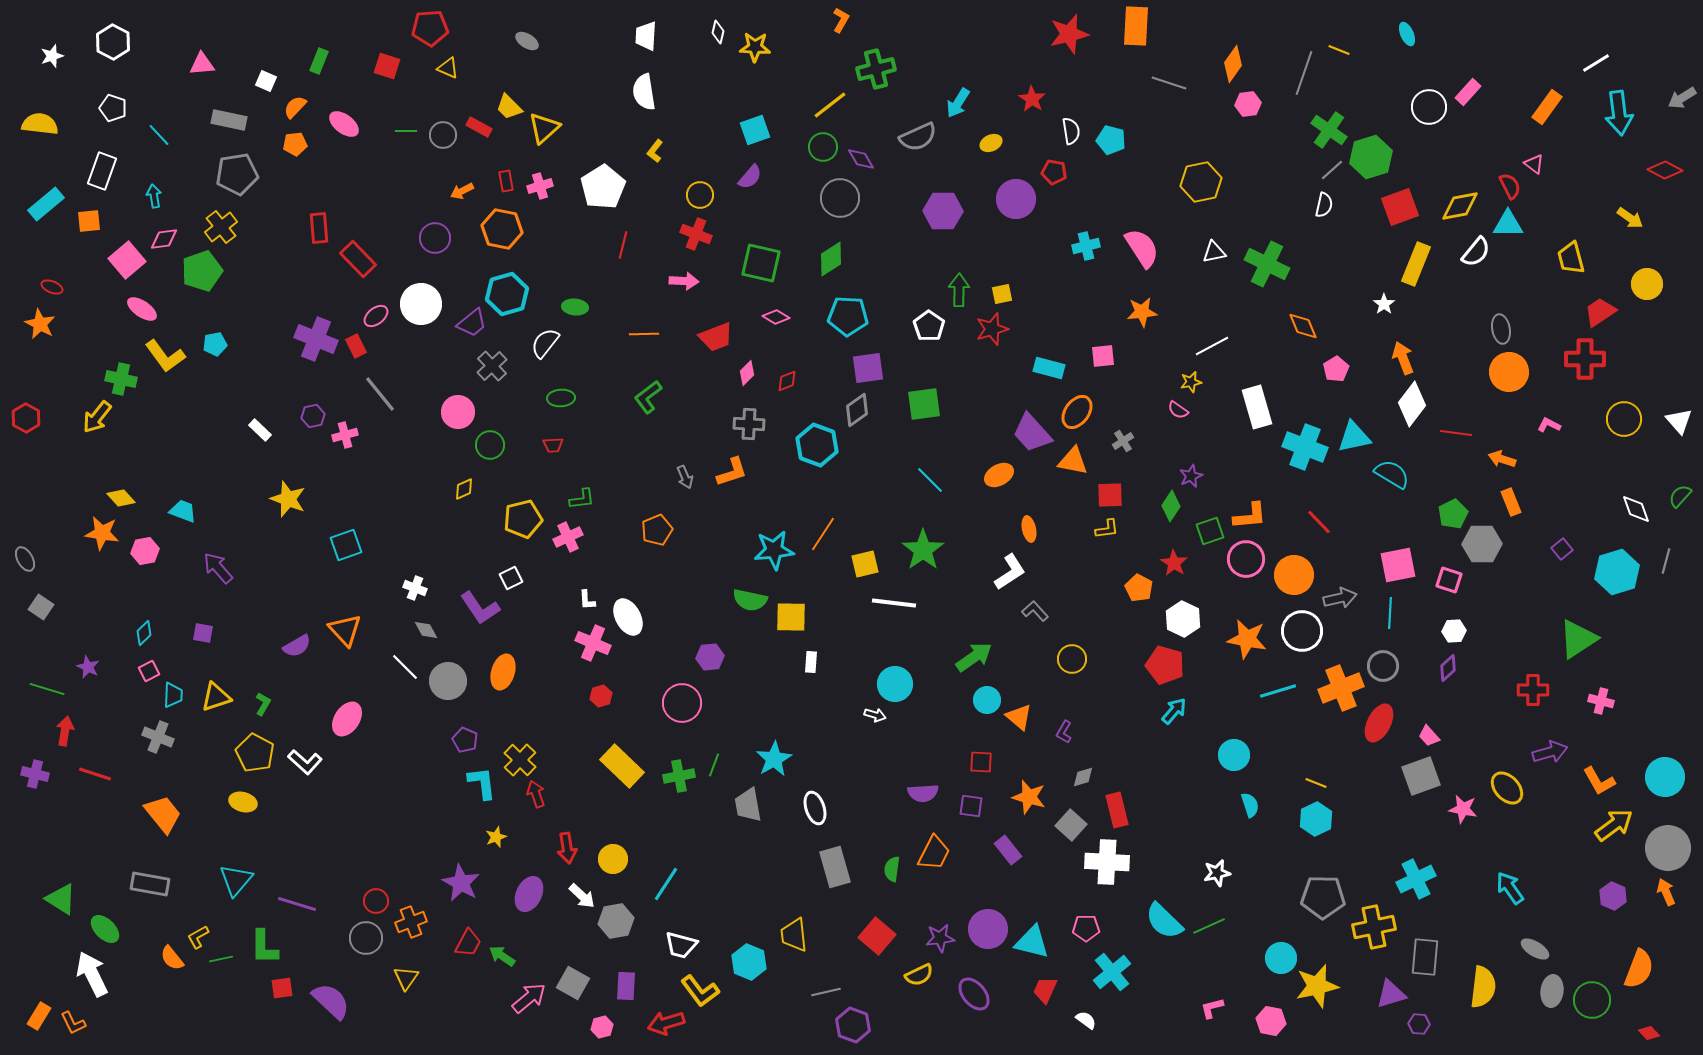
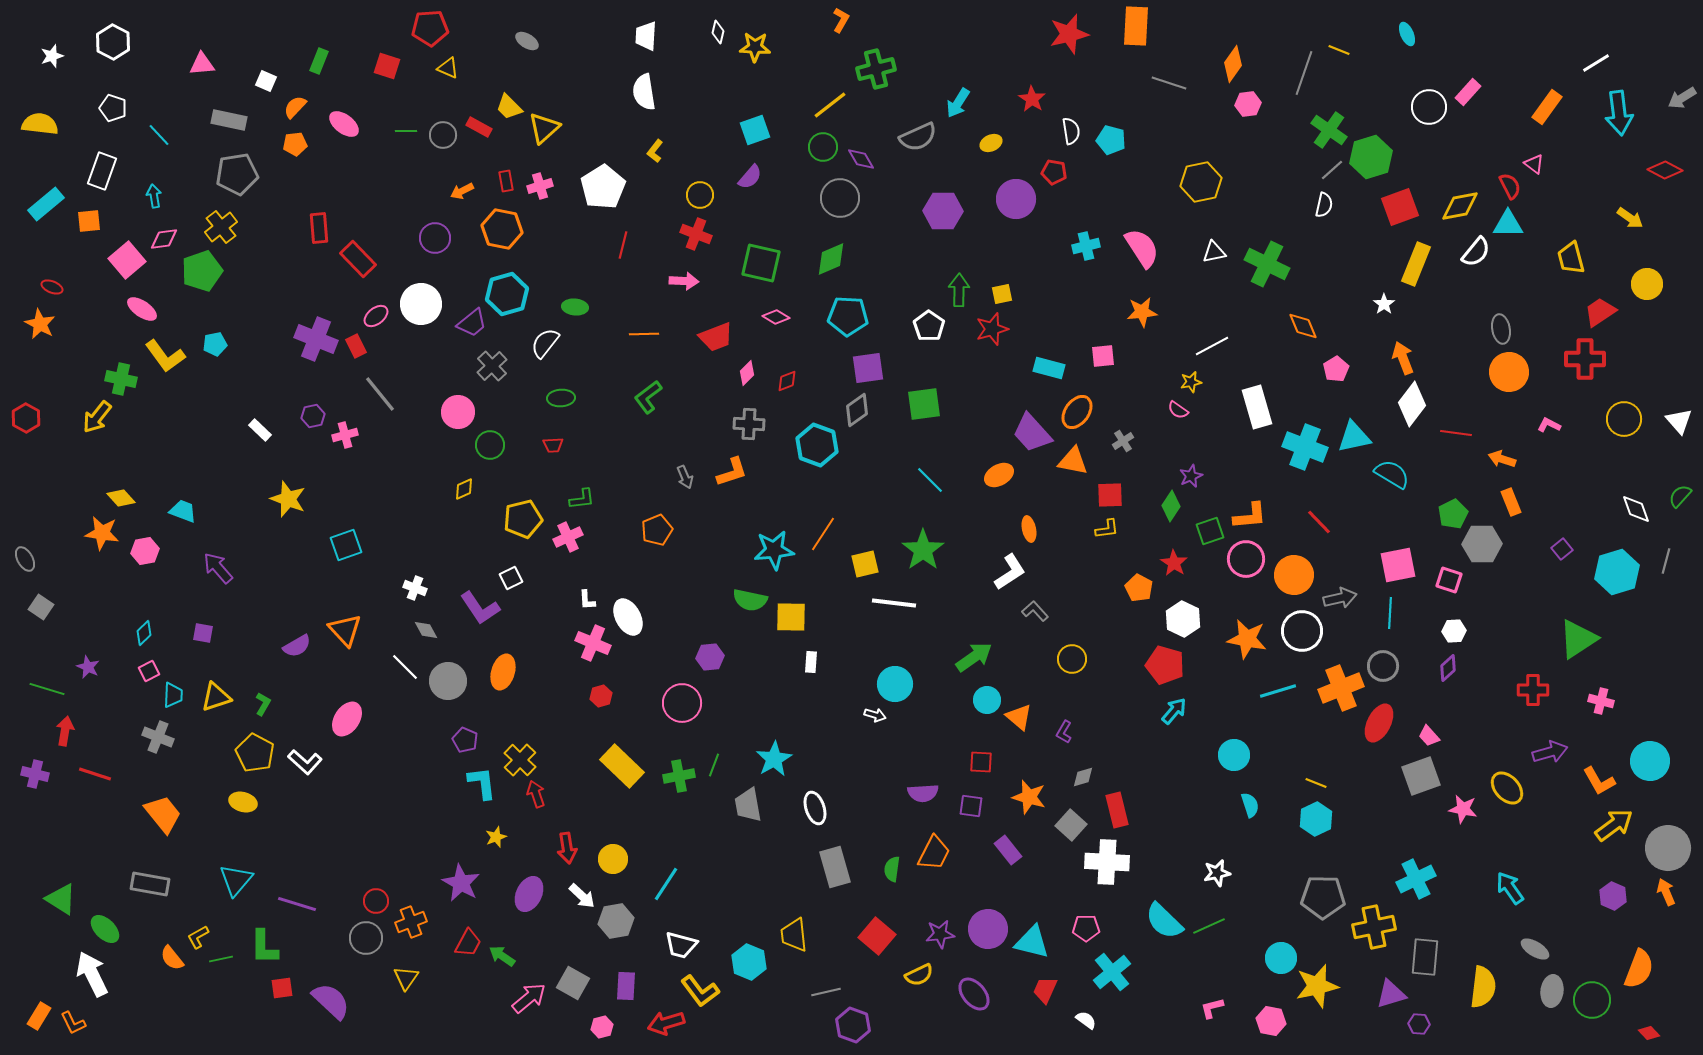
green diamond at (831, 259): rotated 9 degrees clockwise
cyan circle at (1665, 777): moved 15 px left, 16 px up
purple star at (940, 938): moved 4 px up
